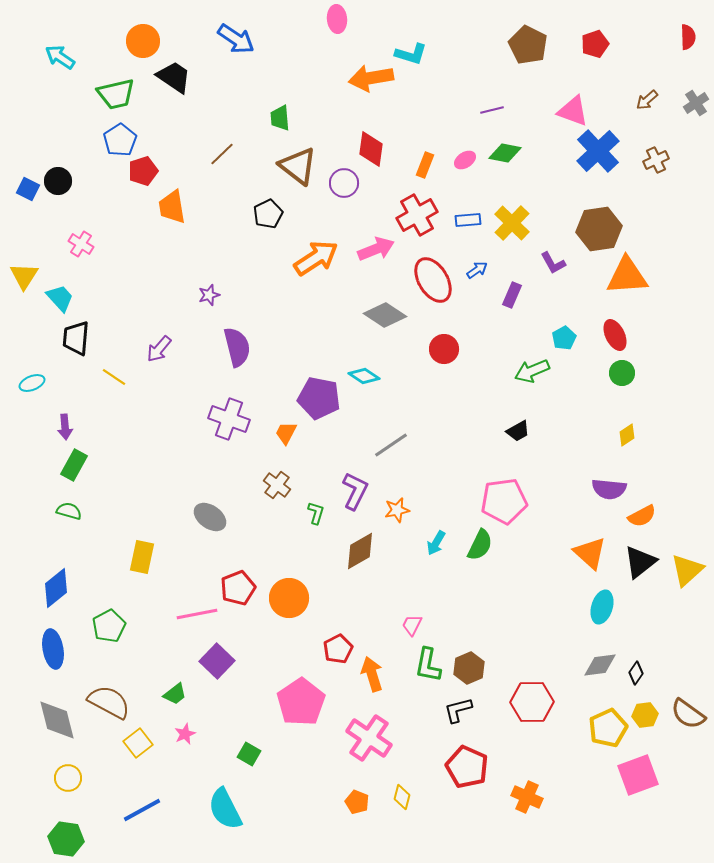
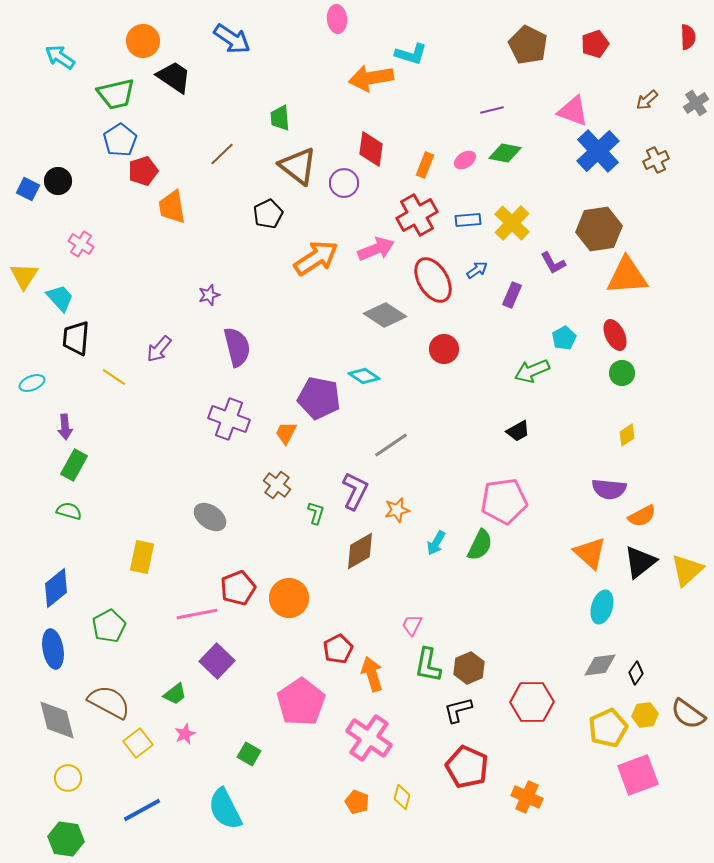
blue arrow at (236, 39): moved 4 px left
